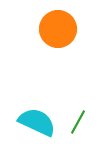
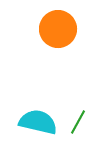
cyan semicircle: moved 1 px right; rotated 12 degrees counterclockwise
